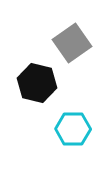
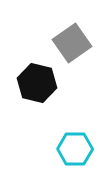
cyan hexagon: moved 2 px right, 20 px down
